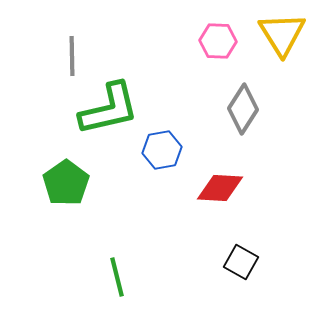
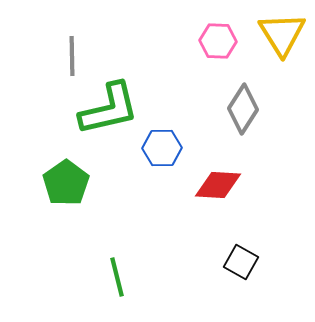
blue hexagon: moved 2 px up; rotated 9 degrees clockwise
red diamond: moved 2 px left, 3 px up
